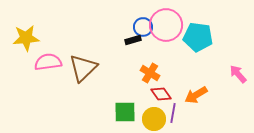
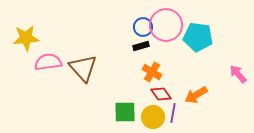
black rectangle: moved 8 px right, 6 px down
brown triangle: rotated 28 degrees counterclockwise
orange cross: moved 2 px right, 1 px up
yellow circle: moved 1 px left, 2 px up
